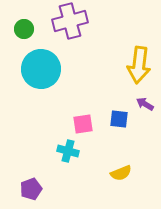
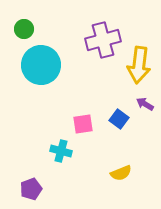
purple cross: moved 33 px right, 19 px down
cyan circle: moved 4 px up
blue square: rotated 30 degrees clockwise
cyan cross: moved 7 px left
